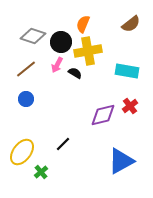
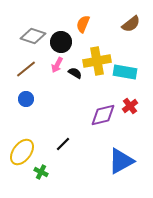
yellow cross: moved 9 px right, 10 px down
cyan rectangle: moved 2 px left, 1 px down
green cross: rotated 24 degrees counterclockwise
